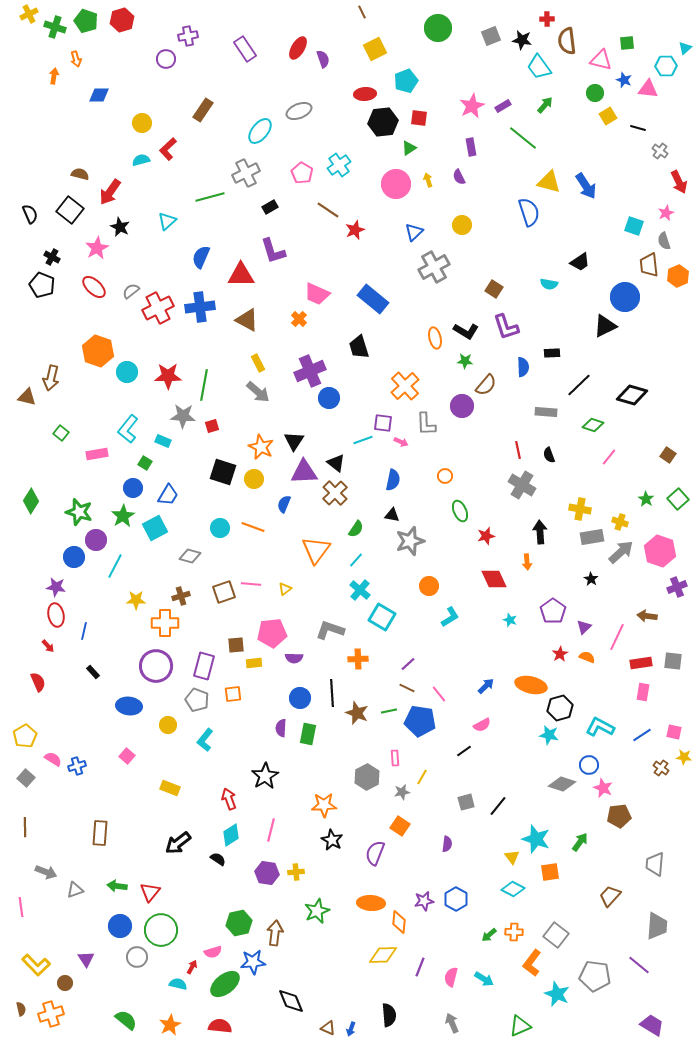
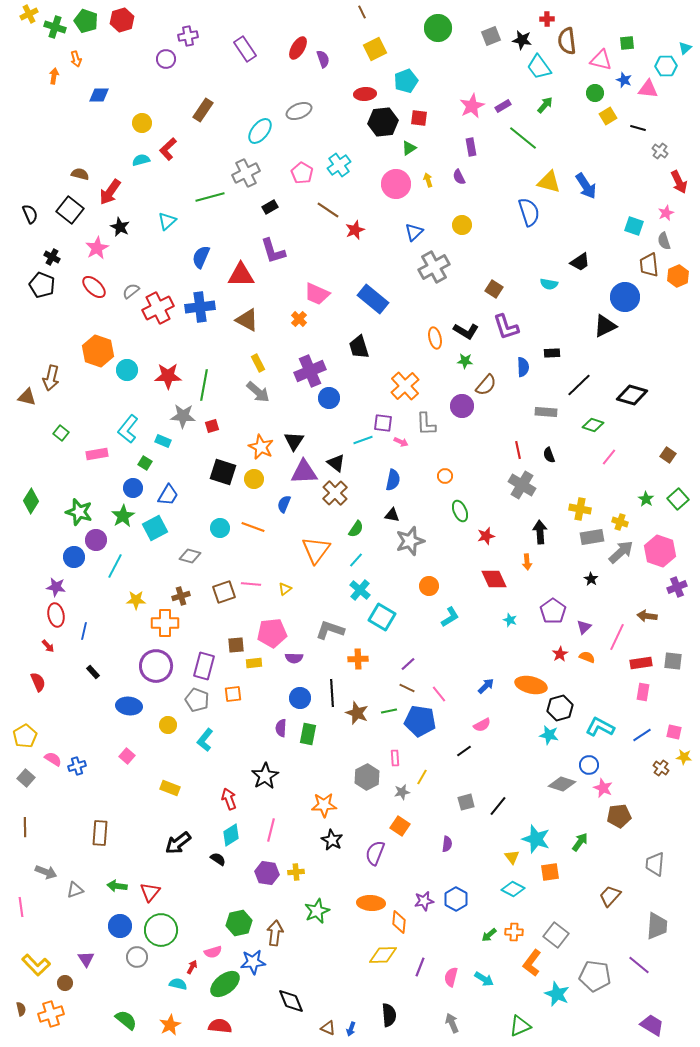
cyan circle at (127, 372): moved 2 px up
